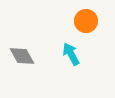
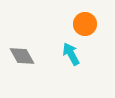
orange circle: moved 1 px left, 3 px down
